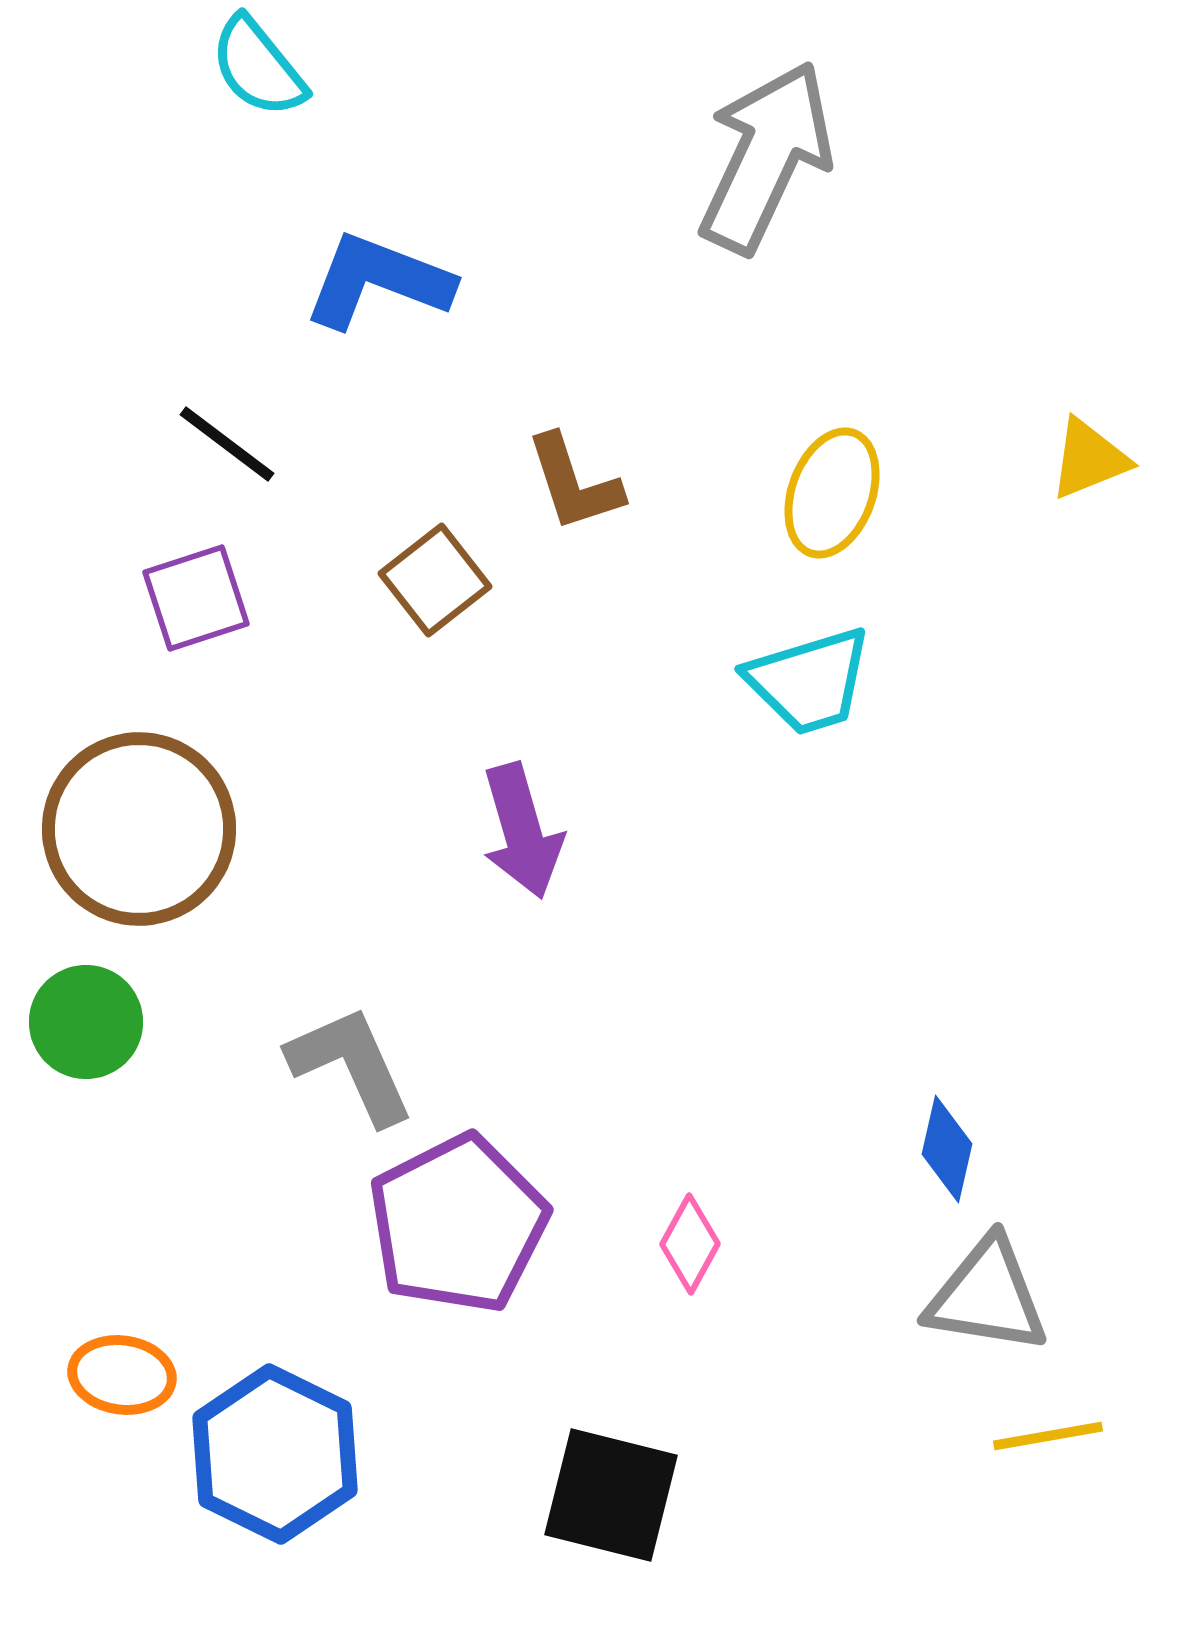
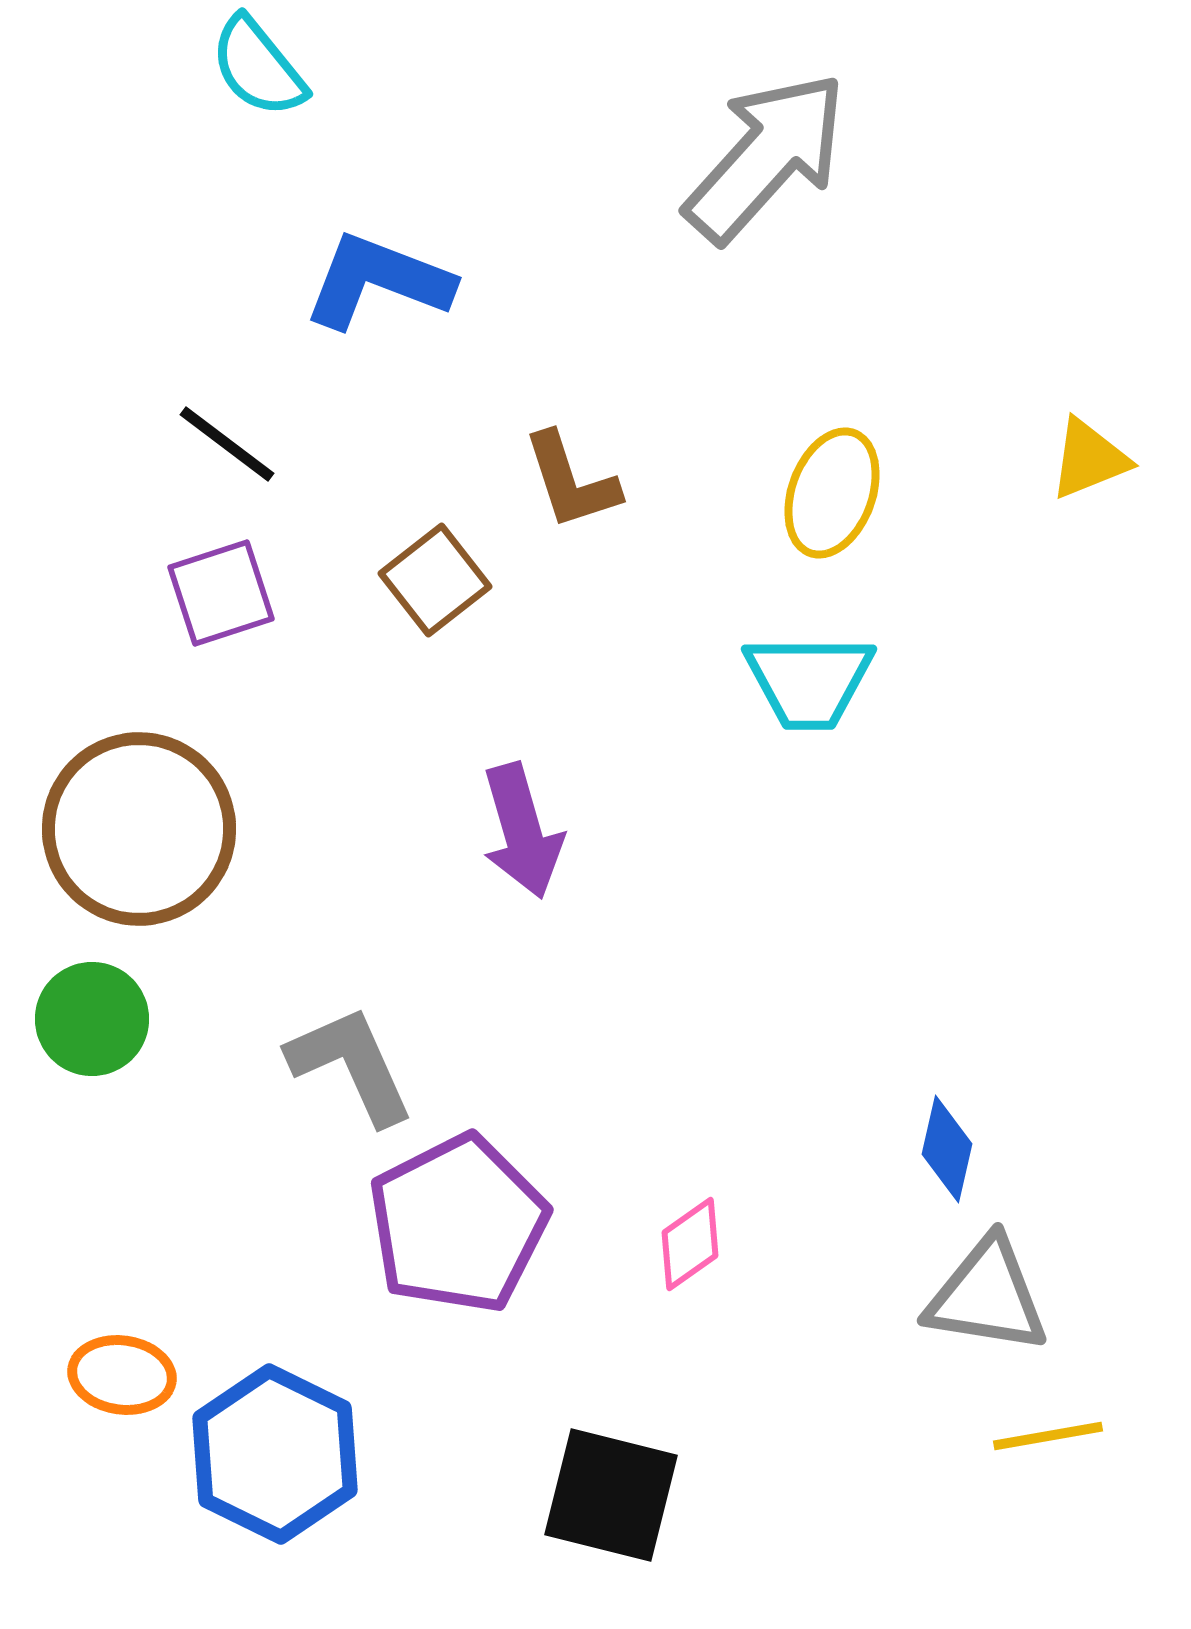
gray arrow: rotated 17 degrees clockwise
brown L-shape: moved 3 px left, 2 px up
purple square: moved 25 px right, 5 px up
cyan trapezoid: rotated 17 degrees clockwise
green circle: moved 6 px right, 3 px up
pink diamond: rotated 26 degrees clockwise
